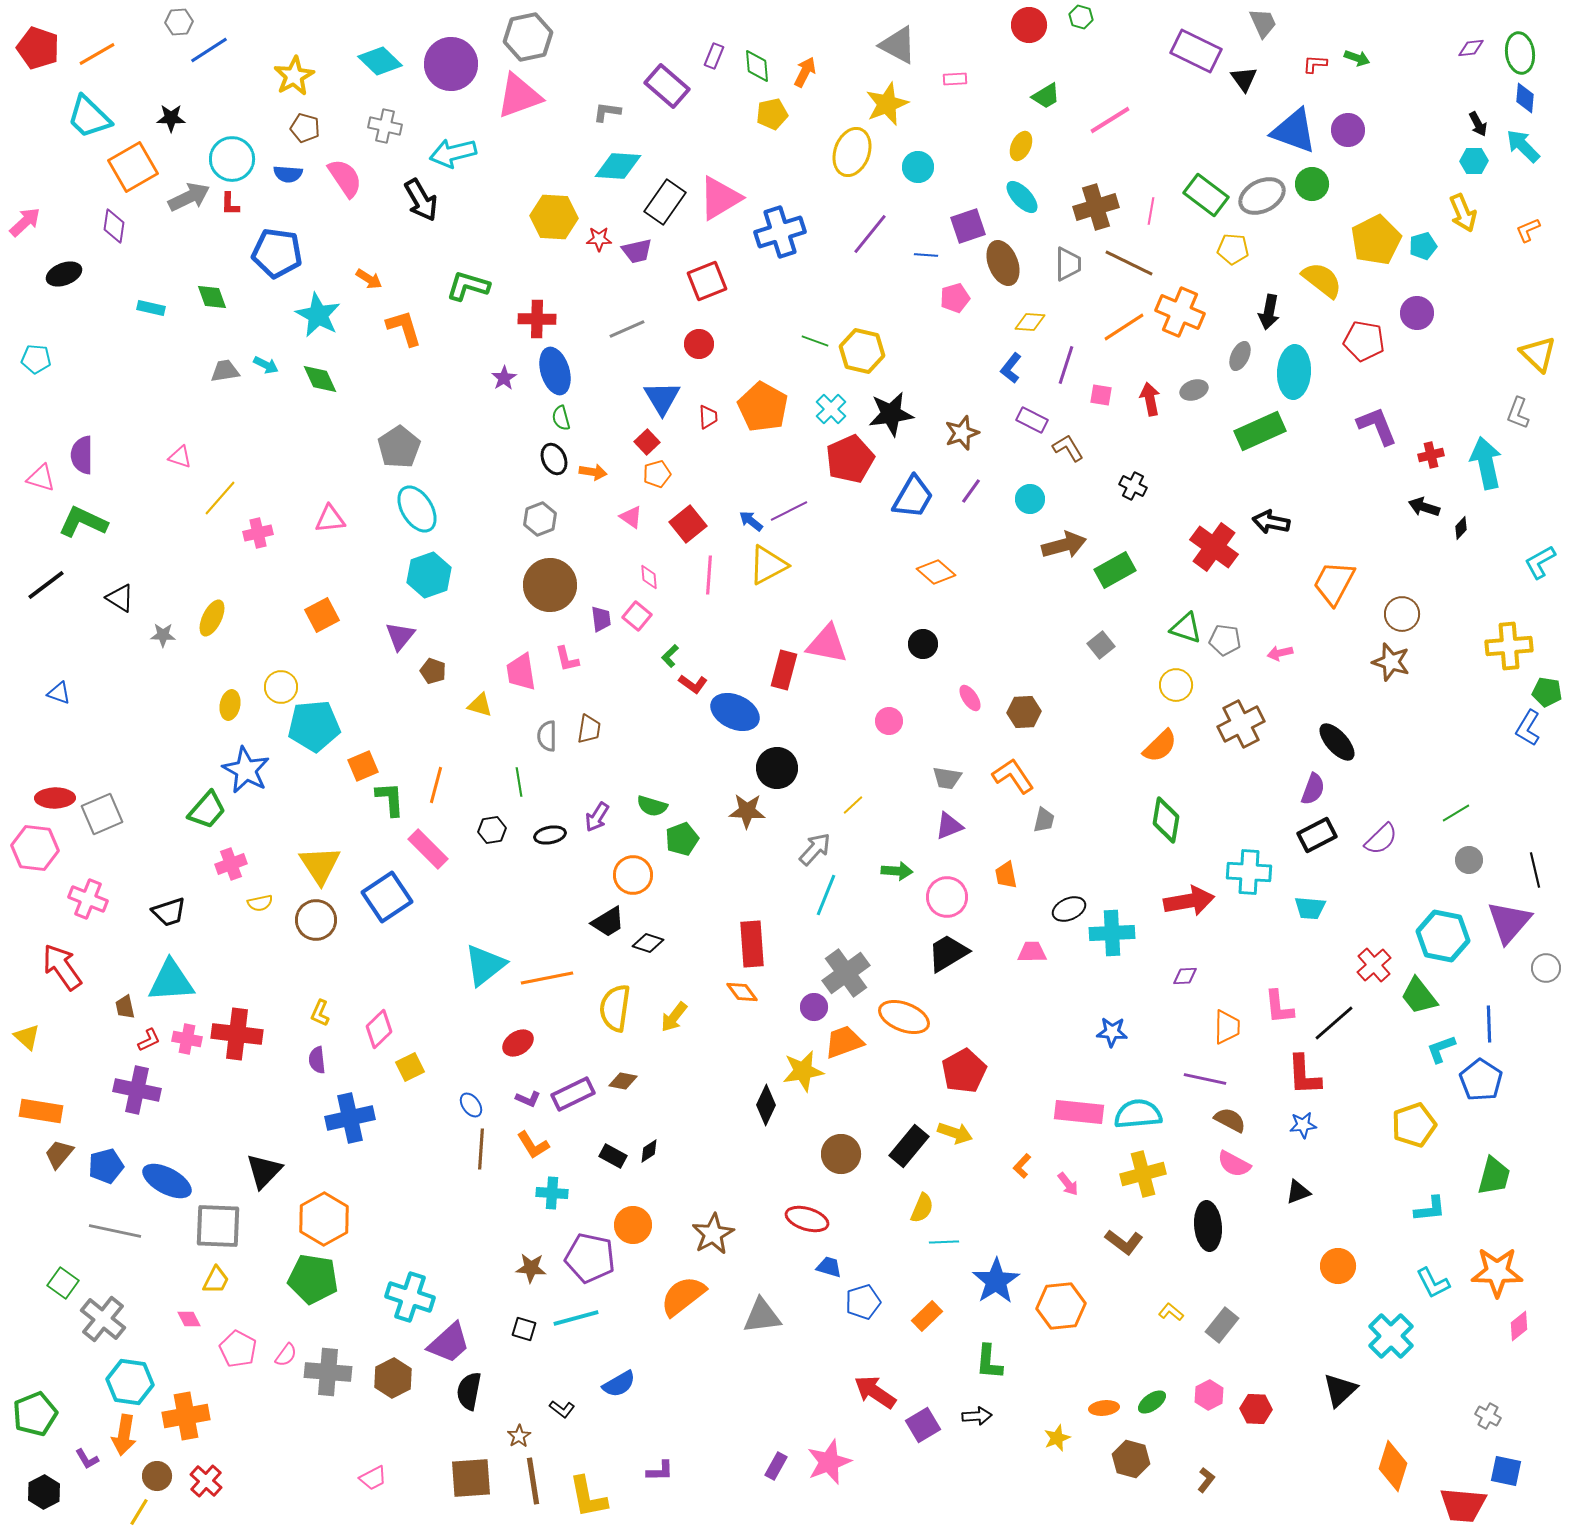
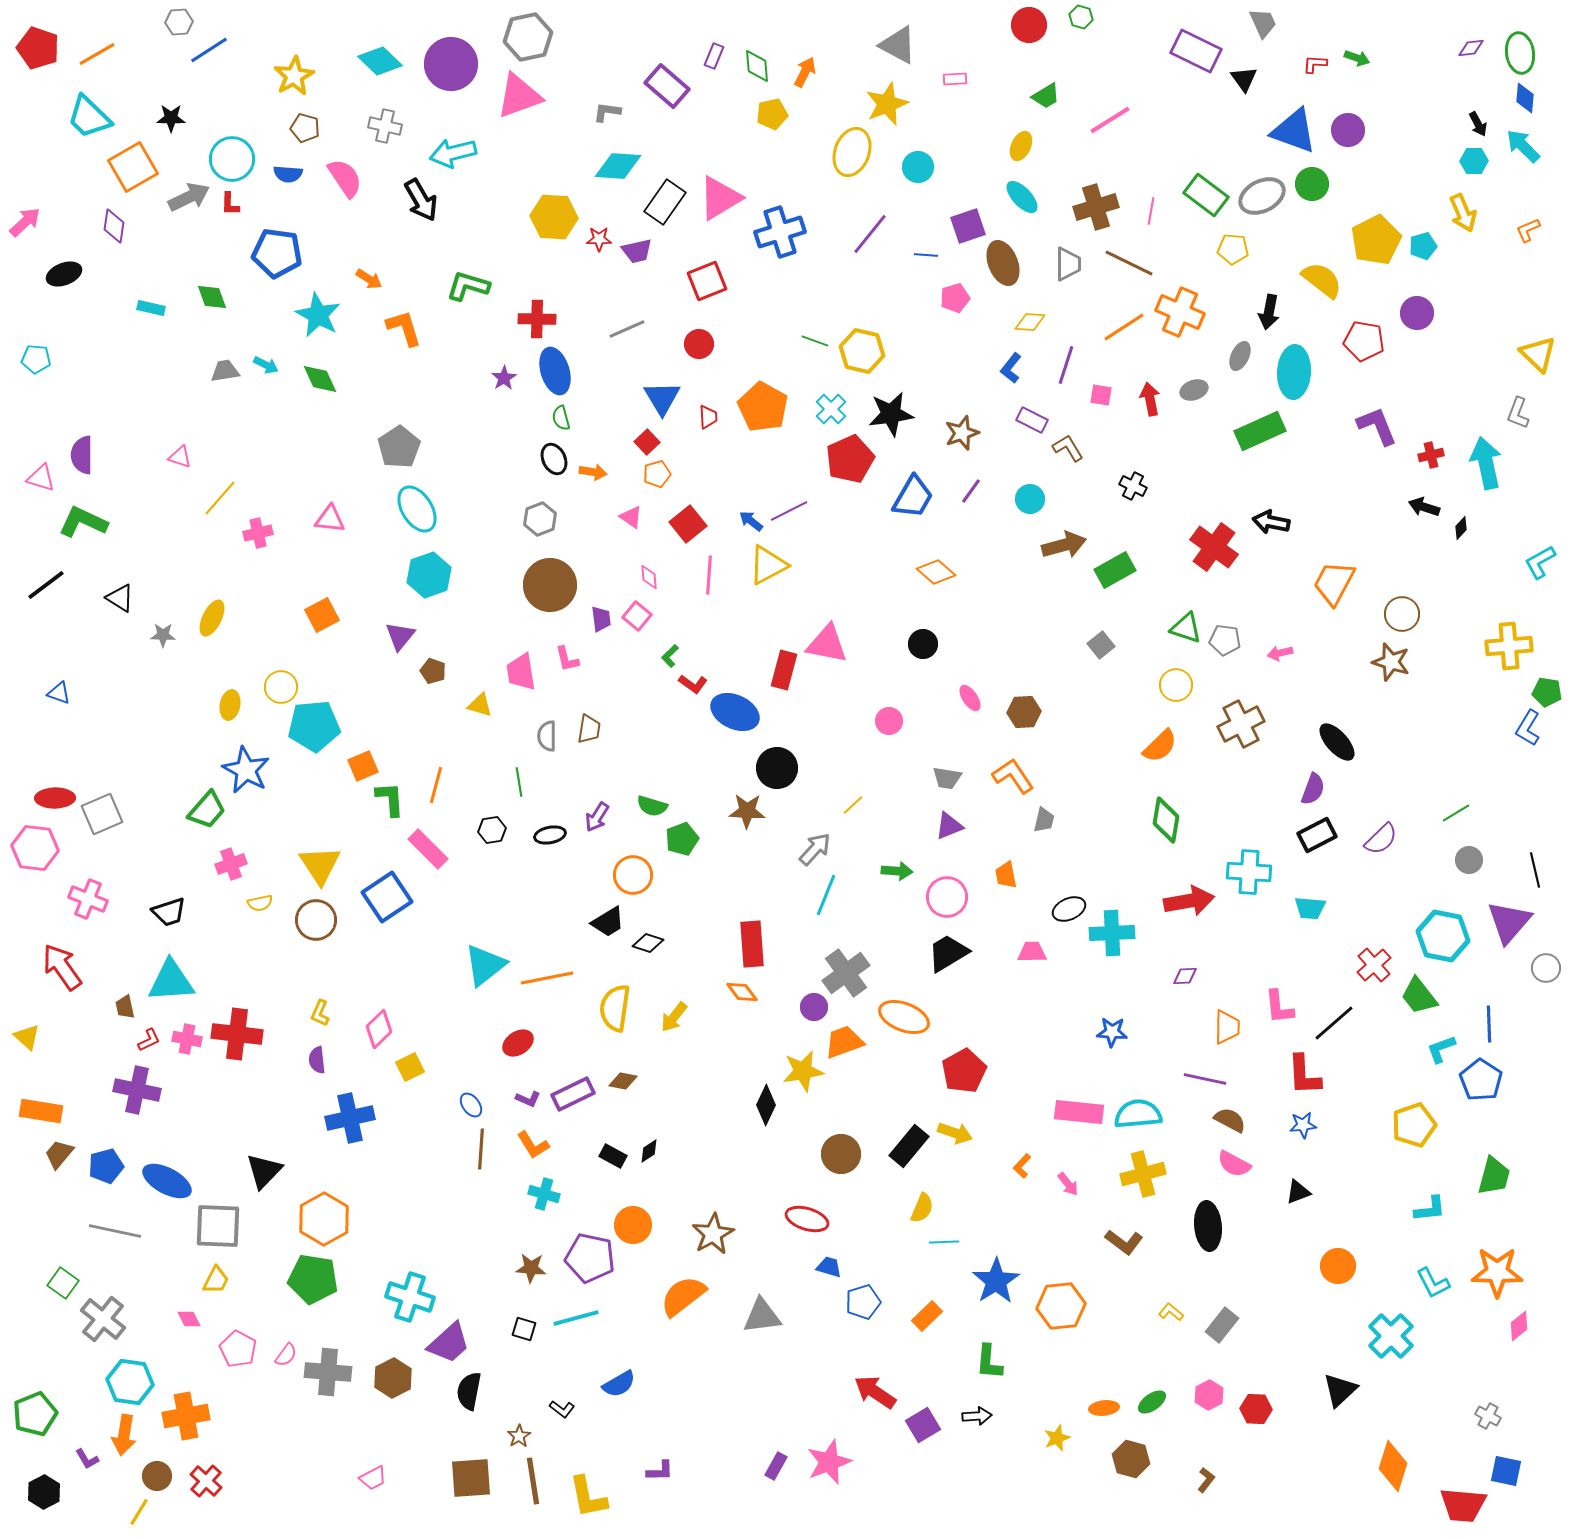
pink triangle at (330, 519): rotated 12 degrees clockwise
cyan cross at (552, 1193): moved 8 px left, 1 px down; rotated 12 degrees clockwise
